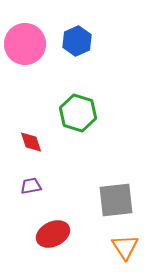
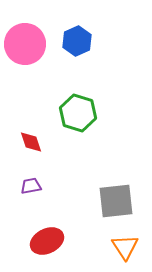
gray square: moved 1 px down
red ellipse: moved 6 px left, 7 px down
